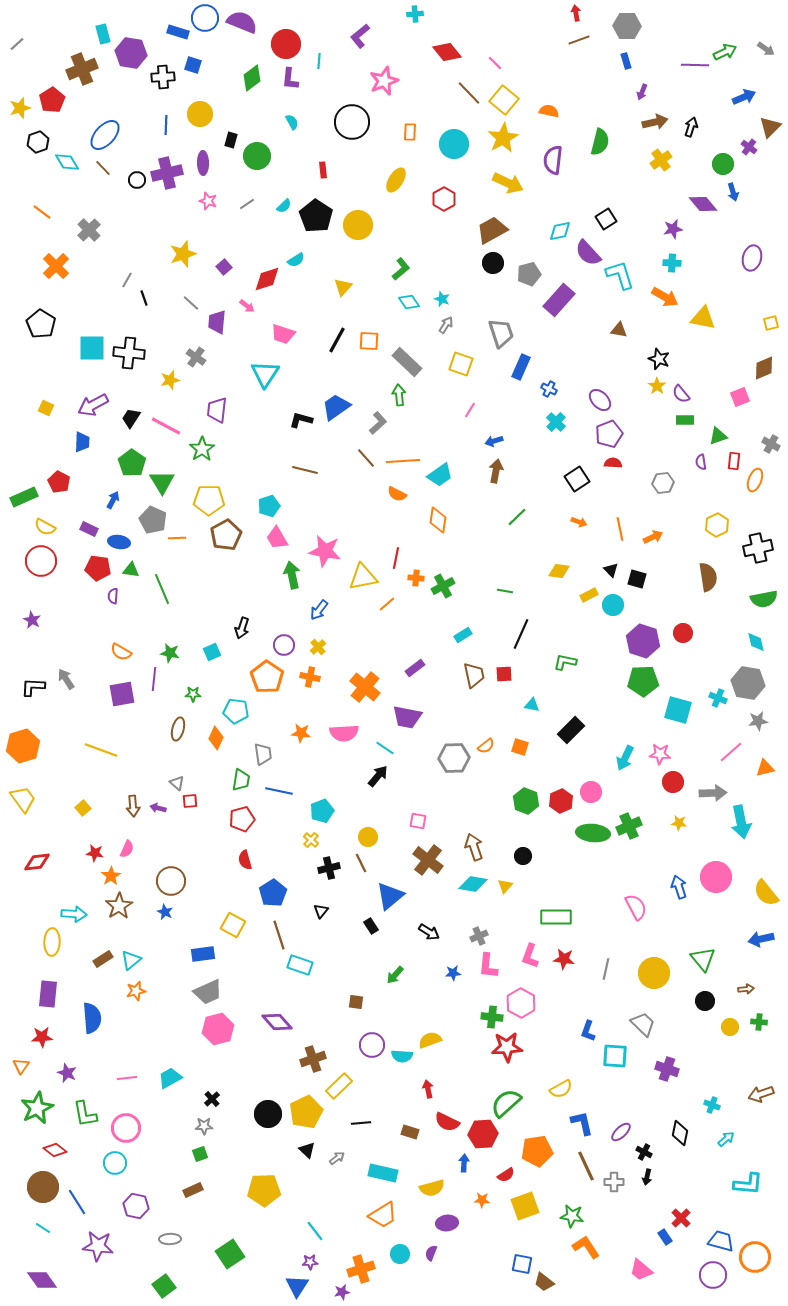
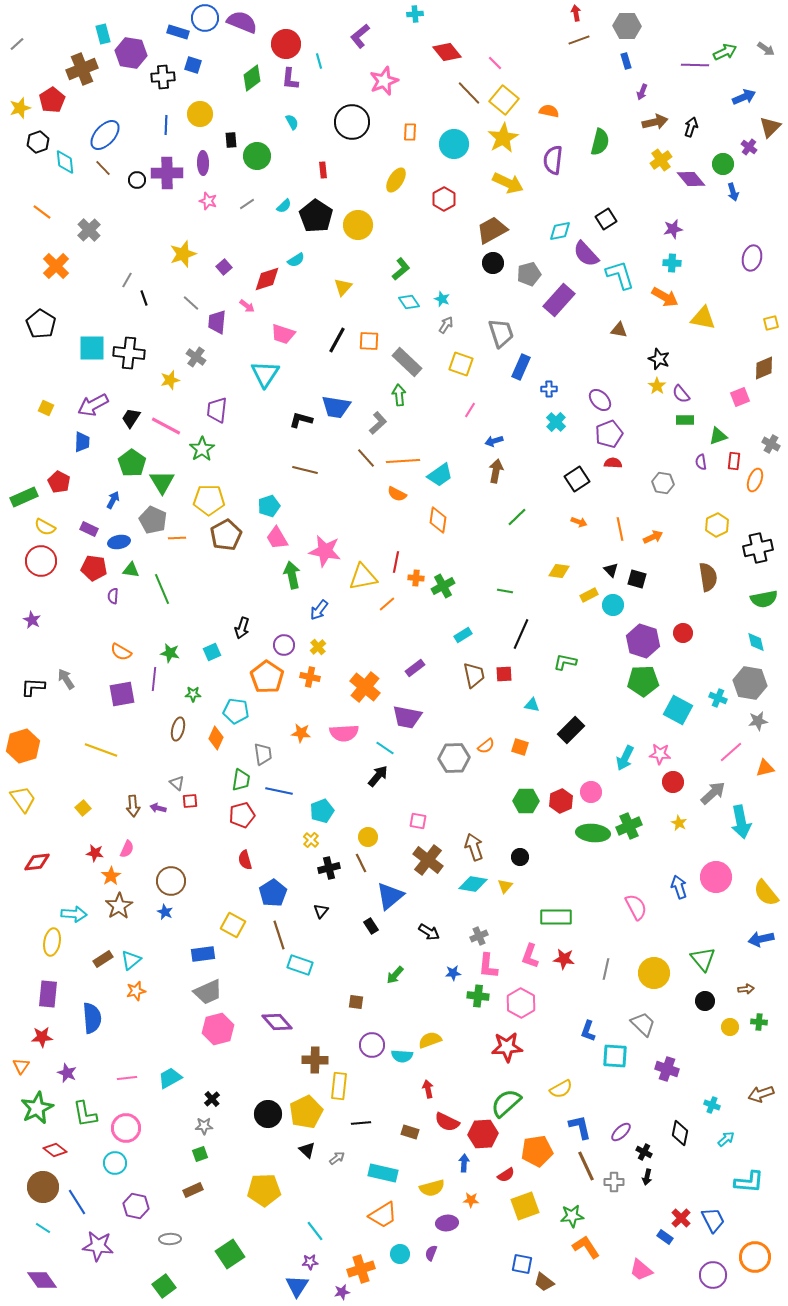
cyan line at (319, 61): rotated 21 degrees counterclockwise
black rectangle at (231, 140): rotated 21 degrees counterclockwise
cyan diamond at (67, 162): moved 2 px left; rotated 25 degrees clockwise
purple cross at (167, 173): rotated 12 degrees clockwise
purple diamond at (703, 204): moved 12 px left, 25 px up
purple semicircle at (588, 253): moved 2 px left, 1 px down
blue cross at (549, 389): rotated 28 degrees counterclockwise
blue trapezoid at (336, 407): rotated 136 degrees counterclockwise
gray hexagon at (663, 483): rotated 15 degrees clockwise
blue ellipse at (119, 542): rotated 20 degrees counterclockwise
red line at (396, 558): moved 4 px down
red pentagon at (98, 568): moved 4 px left
gray hexagon at (748, 683): moved 2 px right
cyan square at (678, 710): rotated 12 degrees clockwise
gray arrow at (713, 793): rotated 40 degrees counterclockwise
green hexagon at (526, 801): rotated 20 degrees counterclockwise
red pentagon at (242, 819): moved 4 px up
yellow star at (679, 823): rotated 21 degrees clockwise
black circle at (523, 856): moved 3 px left, 1 px down
yellow ellipse at (52, 942): rotated 8 degrees clockwise
green cross at (492, 1017): moved 14 px left, 21 px up
brown cross at (313, 1059): moved 2 px right, 1 px down; rotated 20 degrees clockwise
yellow rectangle at (339, 1086): rotated 40 degrees counterclockwise
blue L-shape at (582, 1123): moved 2 px left, 4 px down
cyan L-shape at (748, 1184): moved 1 px right, 2 px up
orange star at (482, 1200): moved 11 px left
green star at (572, 1216): rotated 15 degrees counterclockwise
blue rectangle at (665, 1237): rotated 21 degrees counterclockwise
blue trapezoid at (721, 1241): moved 8 px left, 21 px up; rotated 48 degrees clockwise
